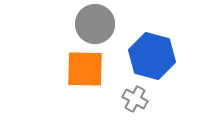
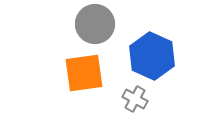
blue hexagon: rotated 9 degrees clockwise
orange square: moved 1 px left, 4 px down; rotated 9 degrees counterclockwise
